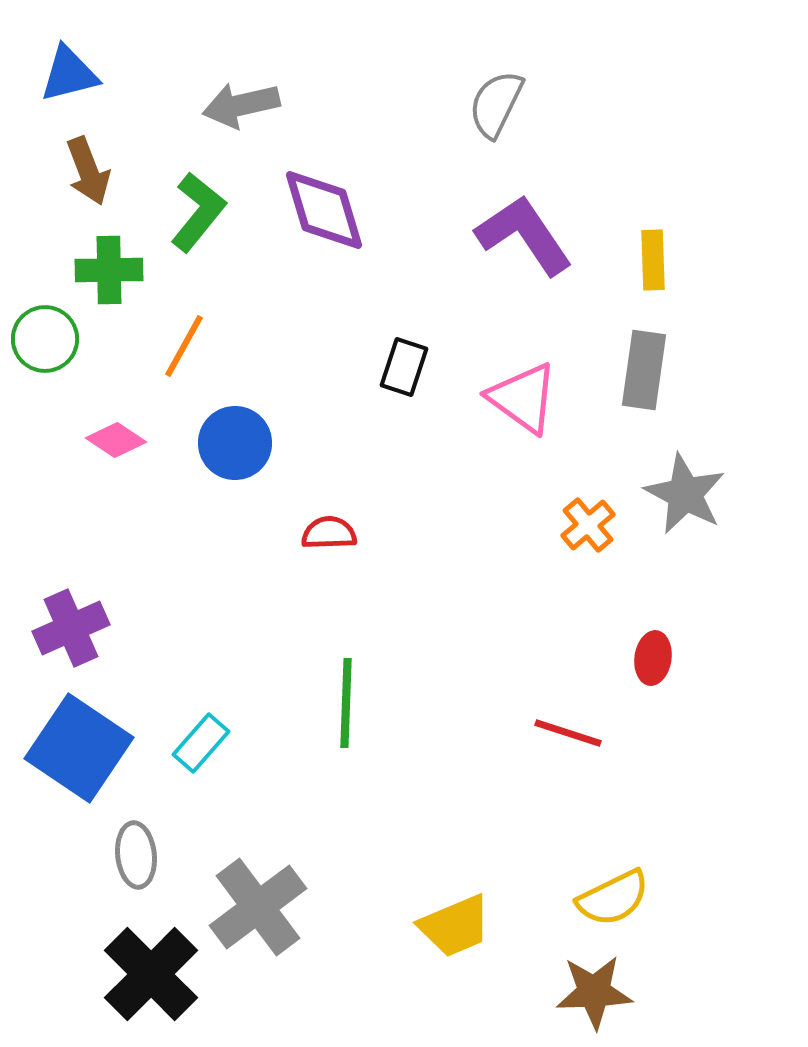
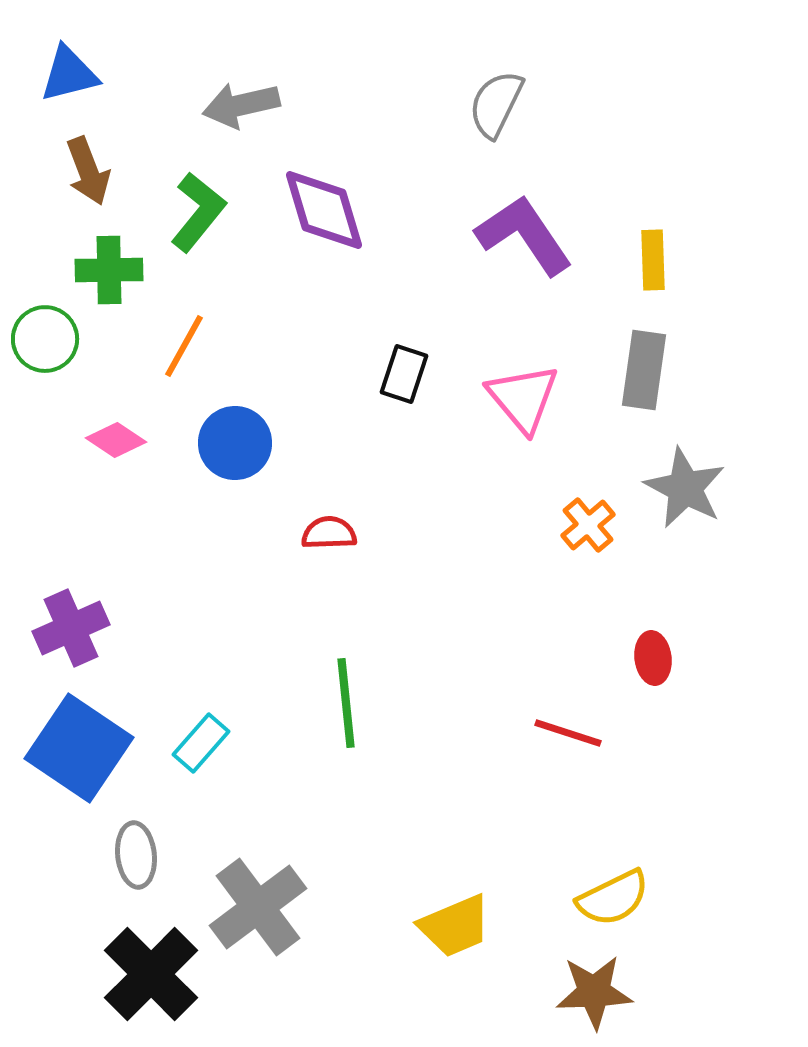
black rectangle: moved 7 px down
pink triangle: rotated 14 degrees clockwise
gray star: moved 6 px up
red ellipse: rotated 15 degrees counterclockwise
green line: rotated 8 degrees counterclockwise
